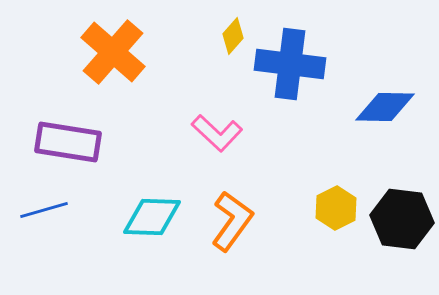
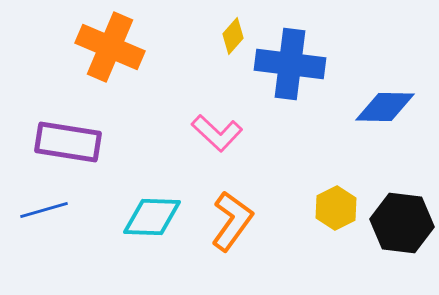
orange cross: moved 3 px left, 5 px up; rotated 18 degrees counterclockwise
black hexagon: moved 4 px down
